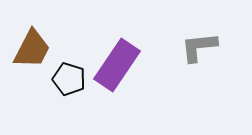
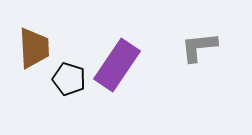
brown trapezoid: moved 2 px right, 1 px up; rotated 30 degrees counterclockwise
